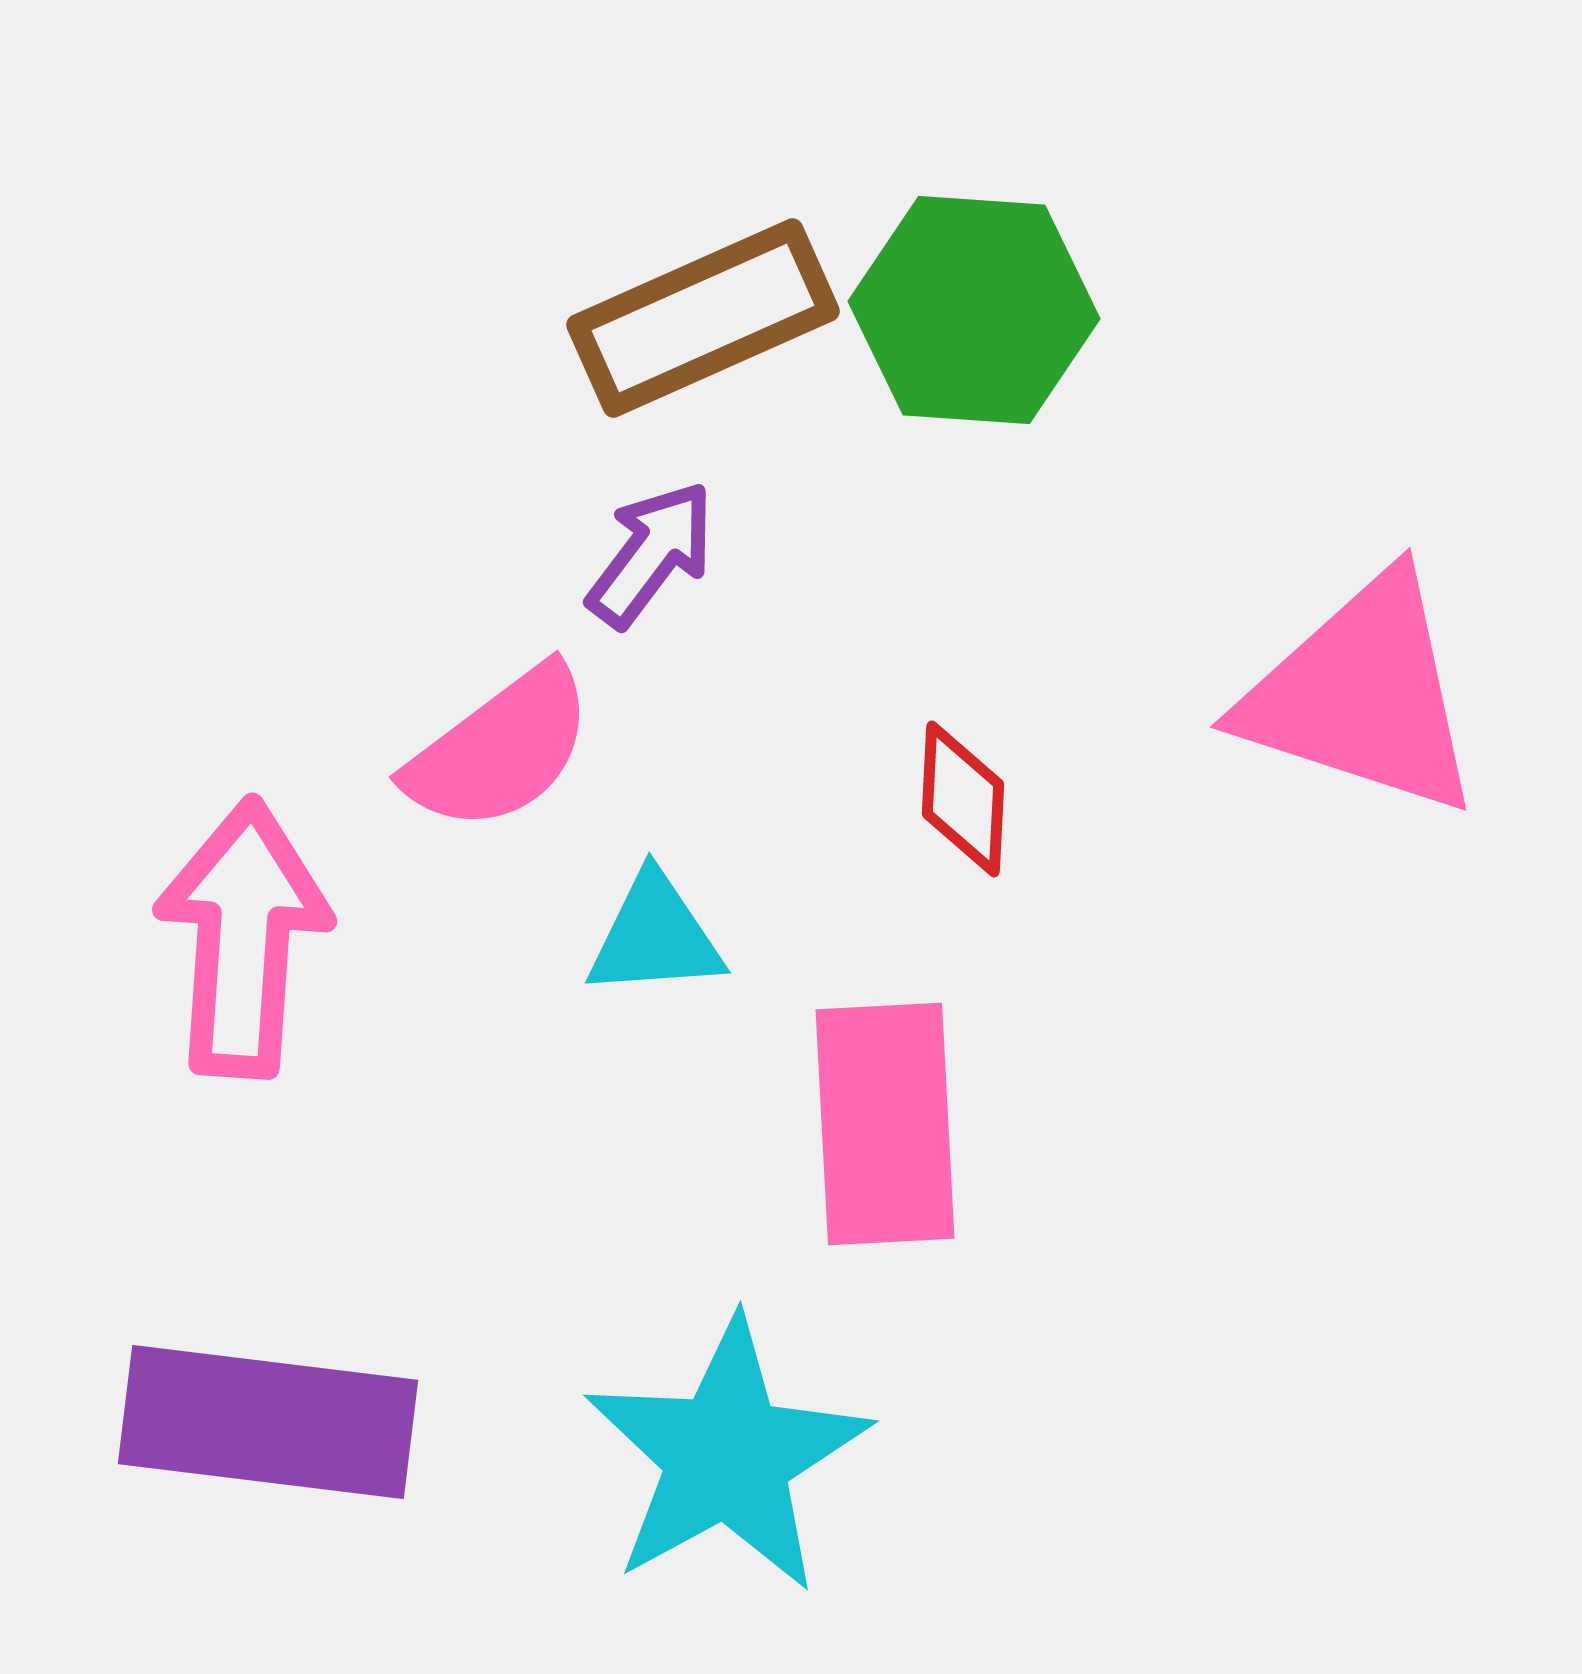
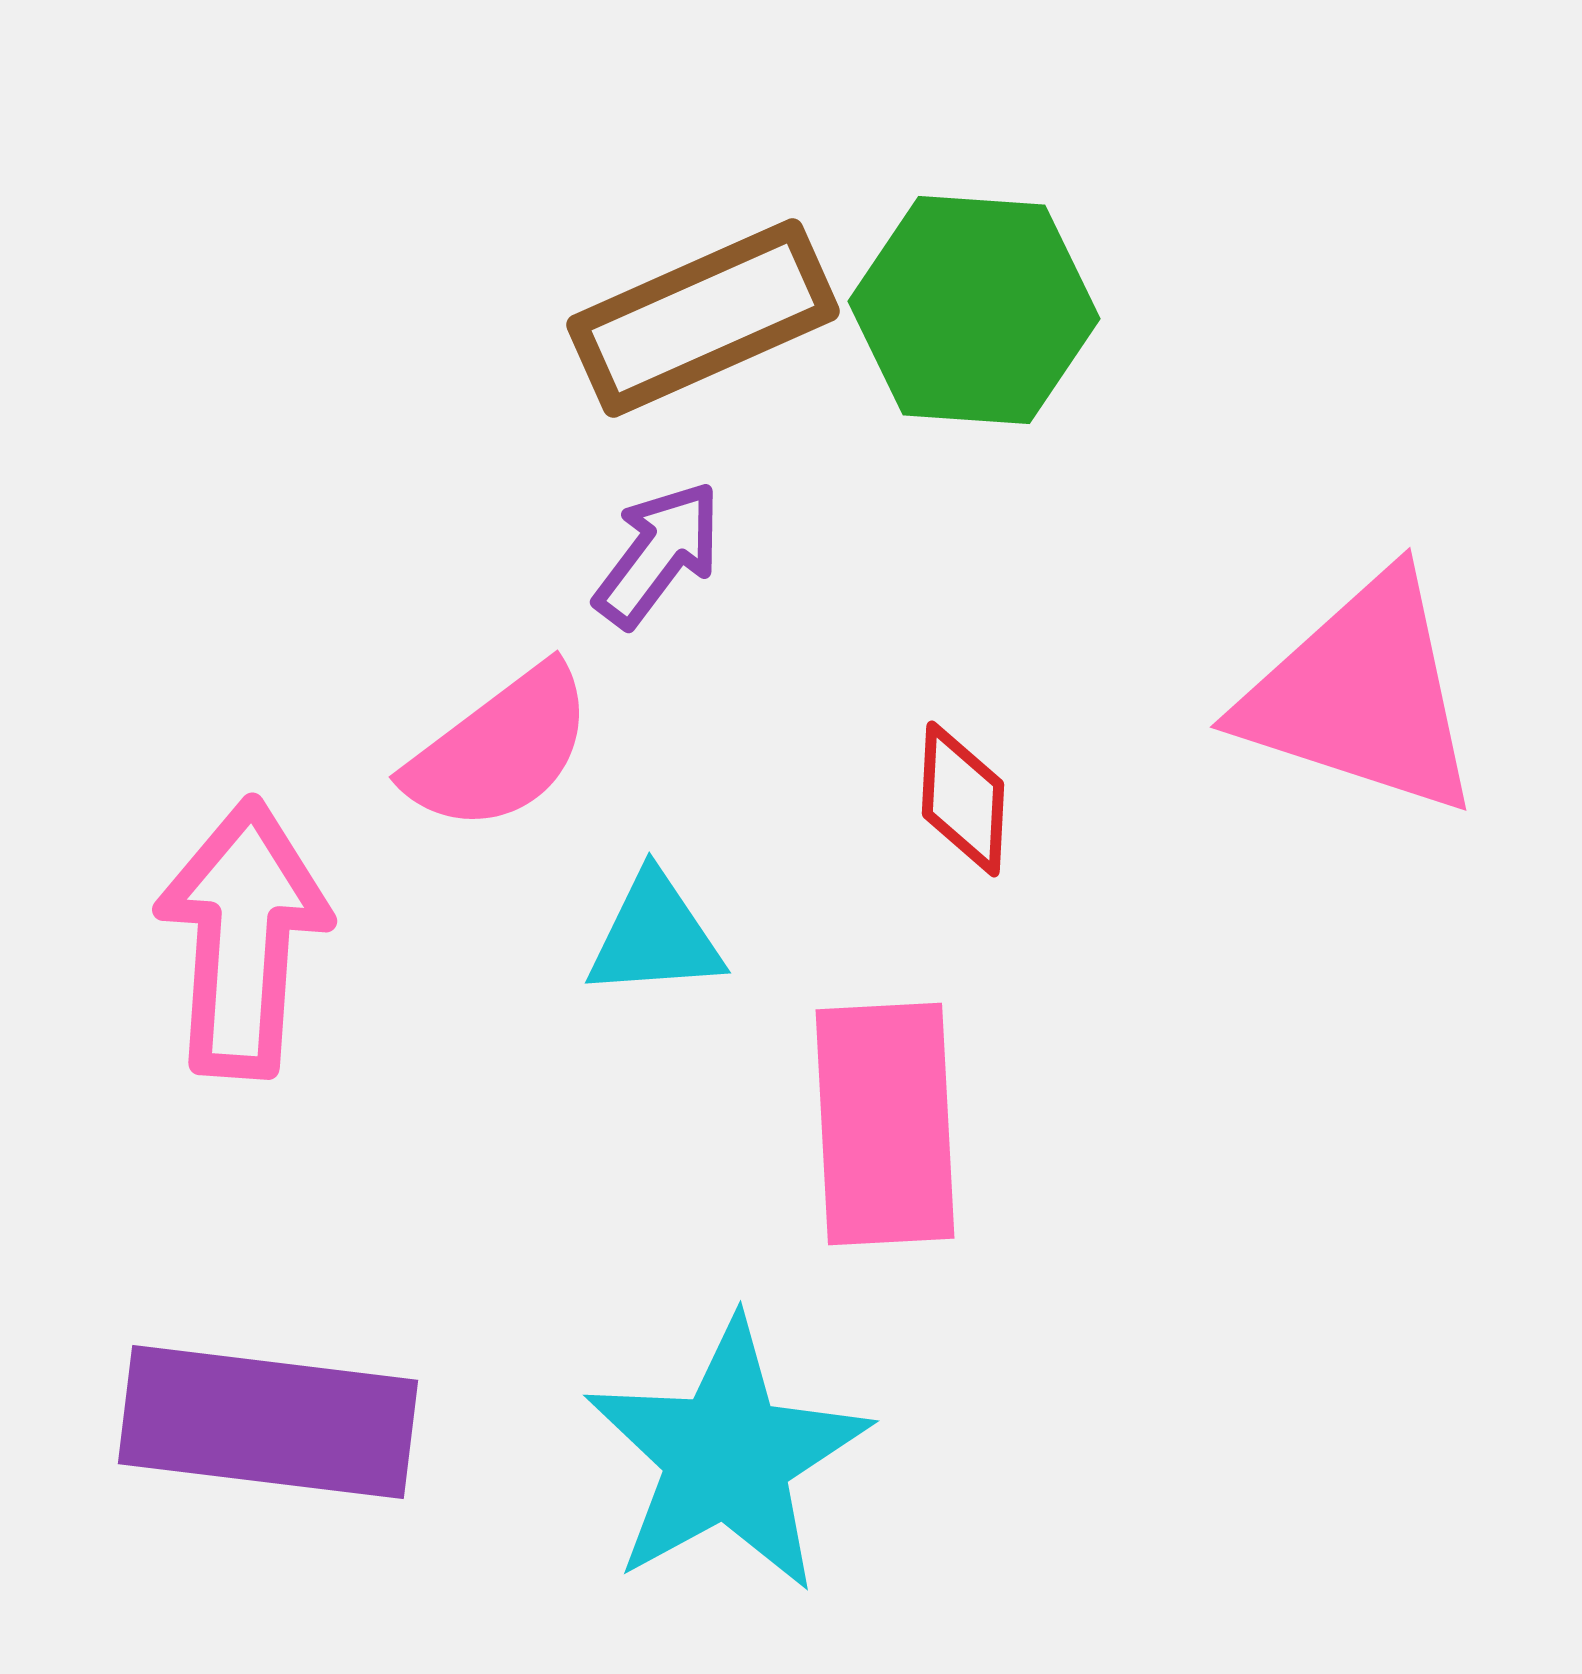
purple arrow: moved 7 px right
